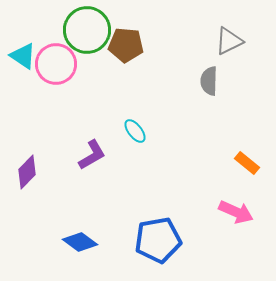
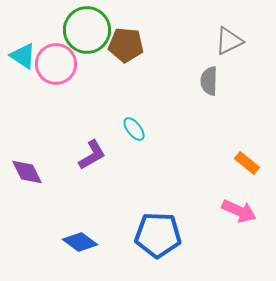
cyan ellipse: moved 1 px left, 2 px up
purple diamond: rotated 72 degrees counterclockwise
pink arrow: moved 3 px right, 1 px up
blue pentagon: moved 5 px up; rotated 12 degrees clockwise
